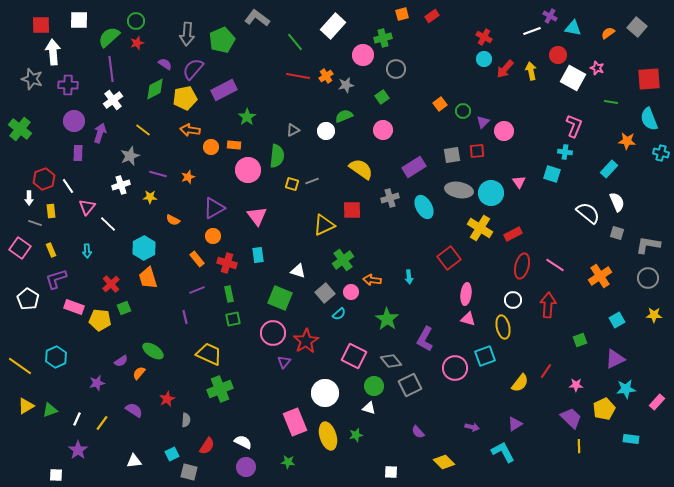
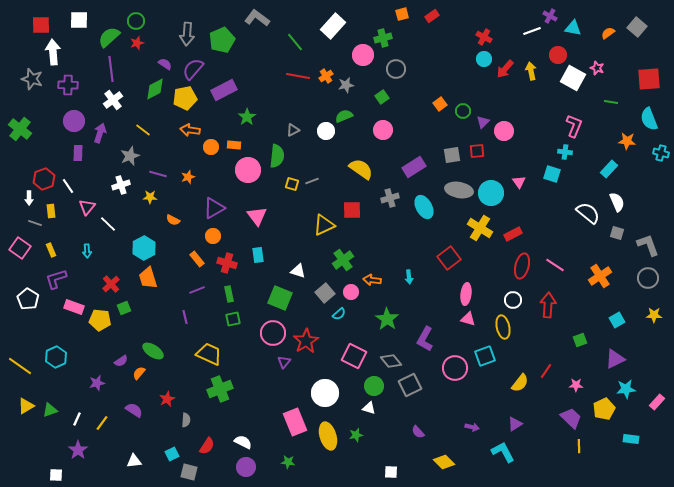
gray L-shape at (648, 245): rotated 60 degrees clockwise
